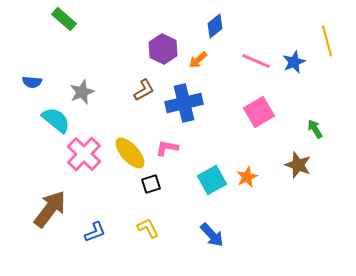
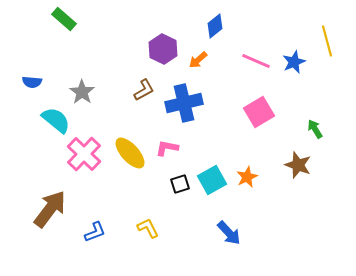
gray star: rotated 15 degrees counterclockwise
black square: moved 29 px right
blue arrow: moved 17 px right, 2 px up
